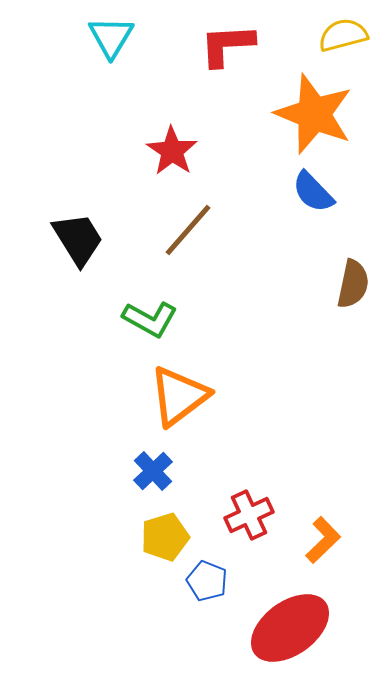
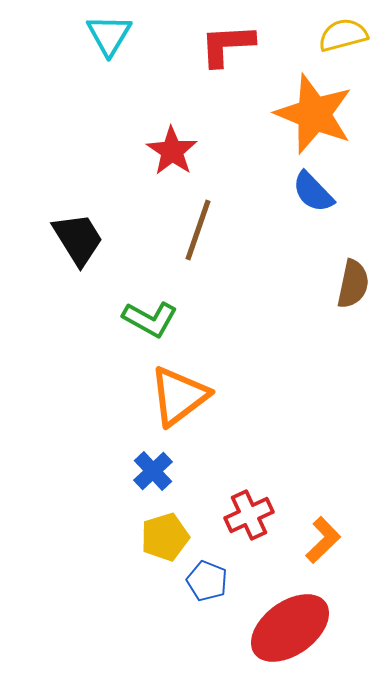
cyan triangle: moved 2 px left, 2 px up
brown line: moved 10 px right; rotated 22 degrees counterclockwise
